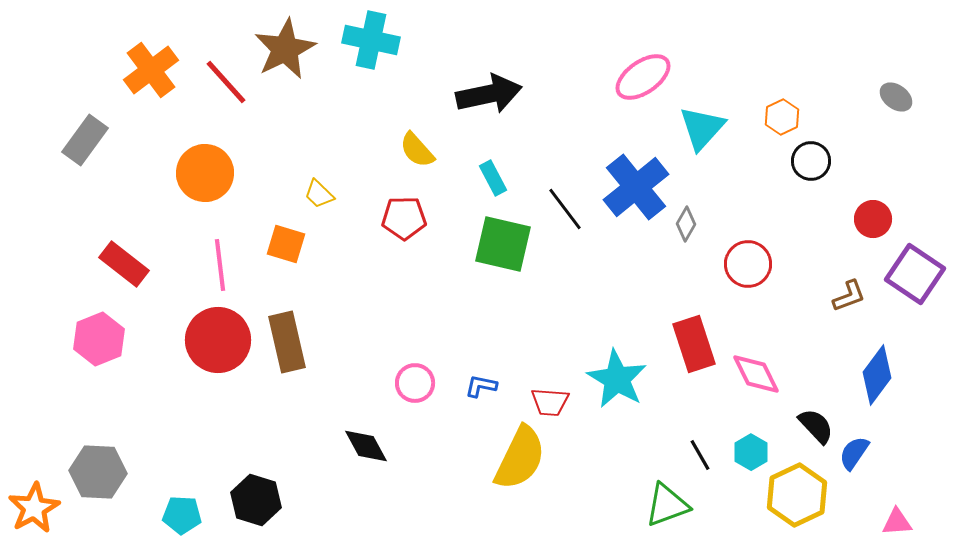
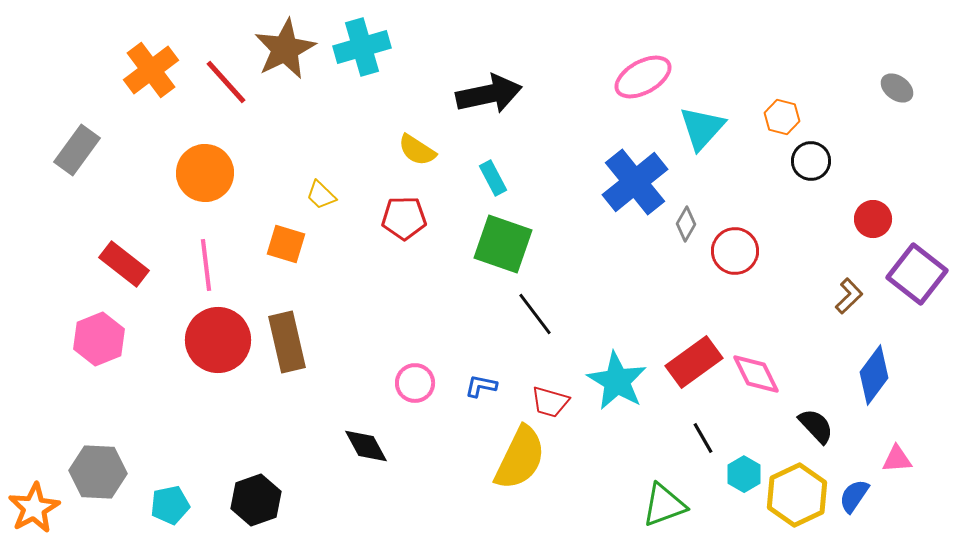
cyan cross at (371, 40): moved 9 px left, 7 px down; rotated 28 degrees counterclockwise
pink ellipse at (643, 77): rotated 6 degrees clockwise
gray ellipse at (896, 97): moved 1 px right, 9 px up
orange hexagon at (782, 117): rotated 20 degrees counterclockwise
gray rectangle at (85, 140): moved 8 px left, 10 px down
yellow semicircle at (417, 150): rotated 15 degrees counterclockwise
blue cross at (636, 187): moved 1 px left, 5 px up
yellow trapezoid at (319, 194): moved 2 px right, 1 px down
black line at (565, 209): moved 30 px left, 105 px down
green square at (503, 244): rotated 6 degrees clockwise
red circle at (748, 264): moved 13 px left, 13 px up
pink line at (220, 265): moved 14 px left
purple square at (915, 274): moved 2 px right; rotated 4 degrees clockwise
brown L-shape at (849, 296): rotated 24 degrees counterclockwise
red rectangle at (694, 344): moved 18 px down; rotated 72 degrees clockwise
blue diamond at (877, 375): moved 3 px left
cyan star at (617, 379): moved 2 px down
red trapezoid at (550, 402): rotated 12 degrees clockwise
cyan hexagon at (751, 452): moved 7 px left, 22 px down
blue semicircle at (854, 453): moved 43 px down
black line at (700, 455): moved 3 px right, 17 px up
black hexagon at (256, 500): rotated 24 degrees clockwise
green triangle at (667, 505): moved 3 px left
cyan pentagon at (182, 515): moved 12 px left, 10 px up; rotated 15 degrees counterclockwise
pink triangle at (897, 522): moved 63 px up
